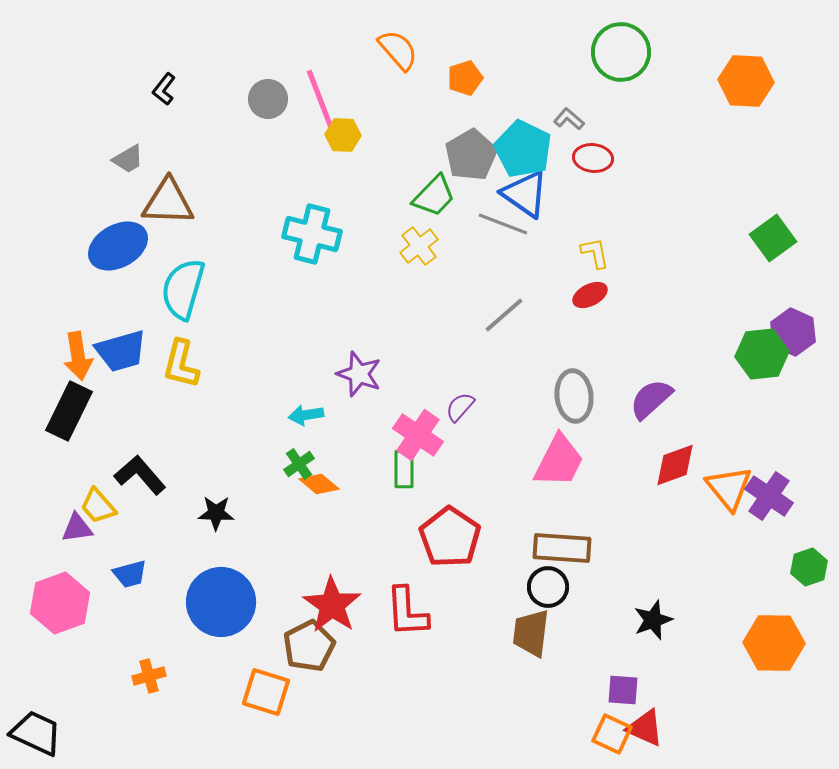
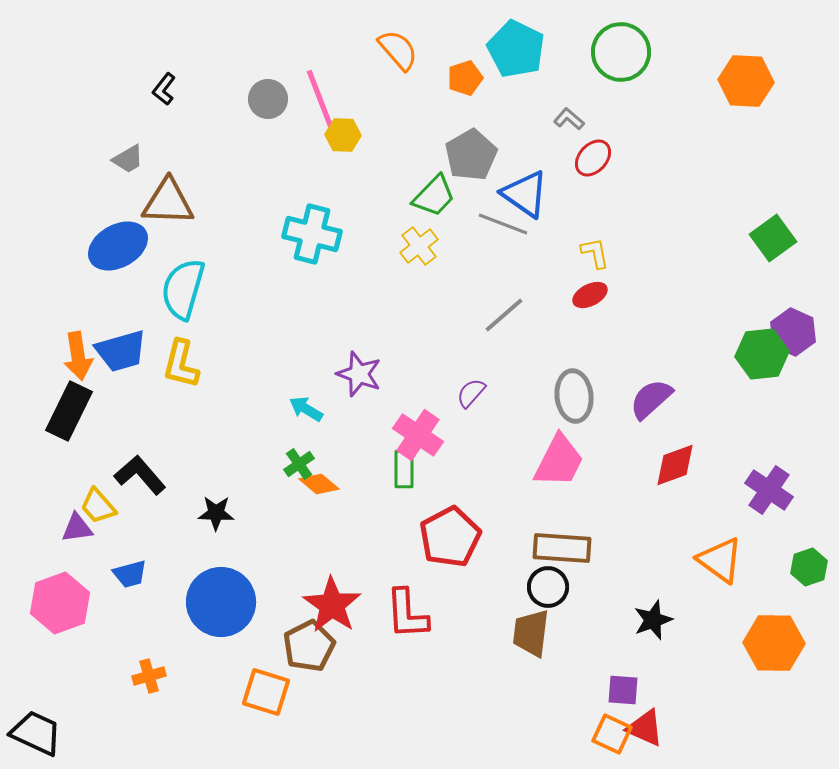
cyan pentagon at (523, 149): moved 7 px left, 100 px up
red ellipse at (593, 158): rotated 54 degrees counterclockwise
purple semicircle at (460, 407): moved 11 px right, 14 px up
cyan arrow at (306, 415): moved 6 px up; rotated 40 degrees clockwise
orange triangle at (729, 488): moved 9 px left, 72 px down; rotated 15 degrees counterclockwise
purple cross at (769, 496): moved 6 px up
red pentagon at (450, 537): rotated 10 degrees clockwise
red L-shape at (407, 612): moved 2 px down
